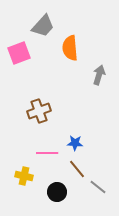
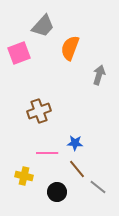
orange semicircle: rotated 25 degrees clockwise
